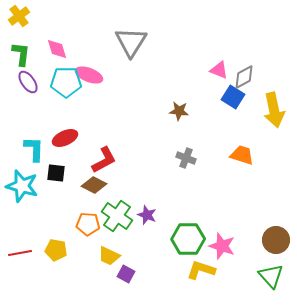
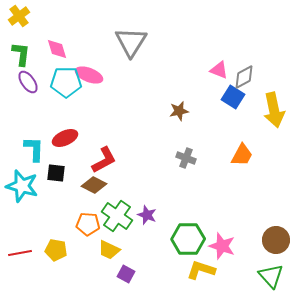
brown star: rotated 18 degrees counterclockwise
orange trapezoid: rotated 100 degrees clockwise
yellow trapezoid: moved 6 px up
